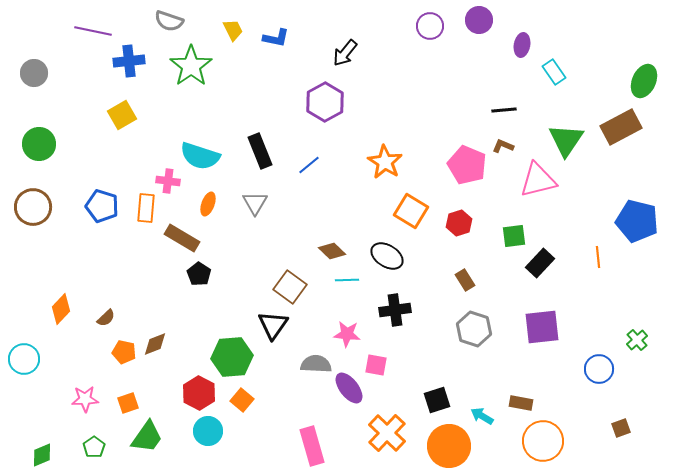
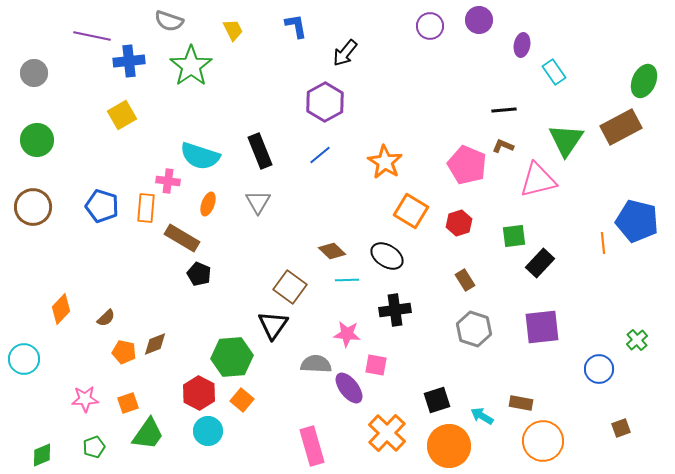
purple line at (93, 31): moved 1 px left, 5 px down
blue L-shape at (276, 38): moved 20 px right, 12 px up; rotated 112 degrees counterclockwise
green circle at (39, 144): moved 2 px left, 4 px up
blue line at (309, 165): moved 11 px right, 10 px up
gray triangle at (255, 203): moved 3 px right, 1 px up
orange line at (598, 257): moved 5 px right, 14 px up
black pentagon at (199, 274): rotated 10 degrees counterclockwise
green trapezoid at (147, 437): moved 1 px right, 3 px up
green pentagon at (94, 447): rotated 15 degrees clockwise
